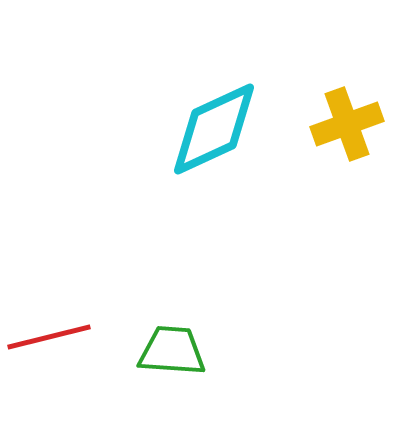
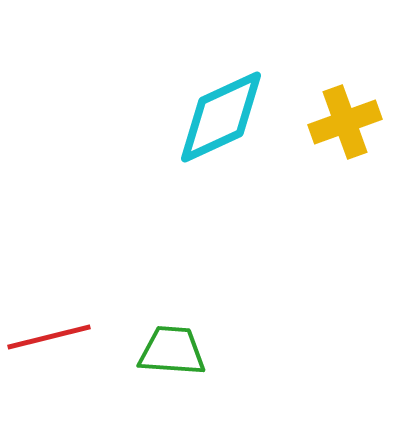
yellow cross: moved 2 px left, 2 px up
cyan diamond: moved 7 px right, 12 px up
